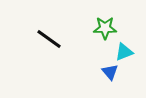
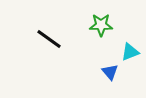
green star: moved 4 px left, 3 px up
cyan triangle: moved 6 px right
